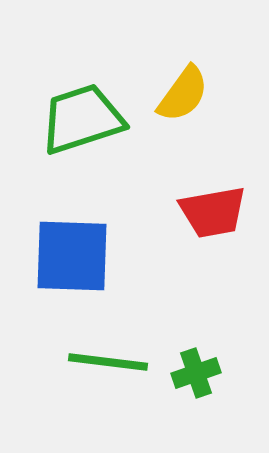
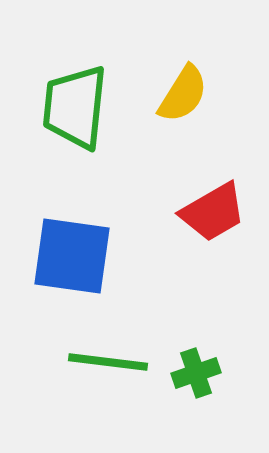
yellow semicircle: rotated 4 degrees counterclockwise
green trapezoid: moved 7 px left, 12 px up; rotated 66 degrees counterclockwise
red trapezoid: rotated 20 degrees counterclockwise
blue square: rotated 6 degrees clockwise
